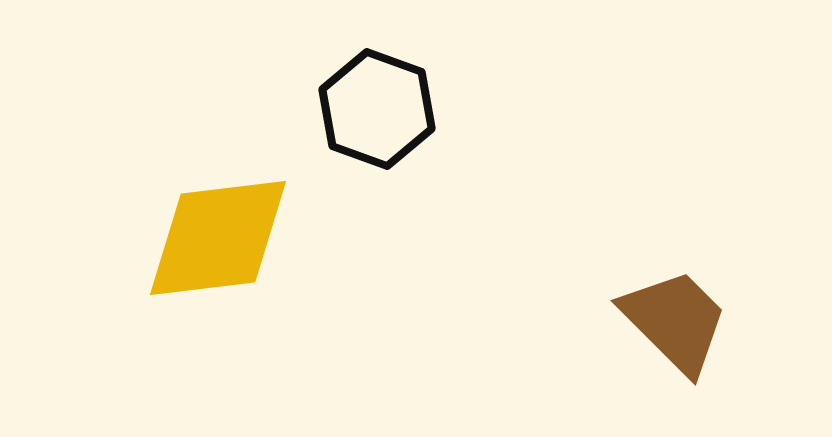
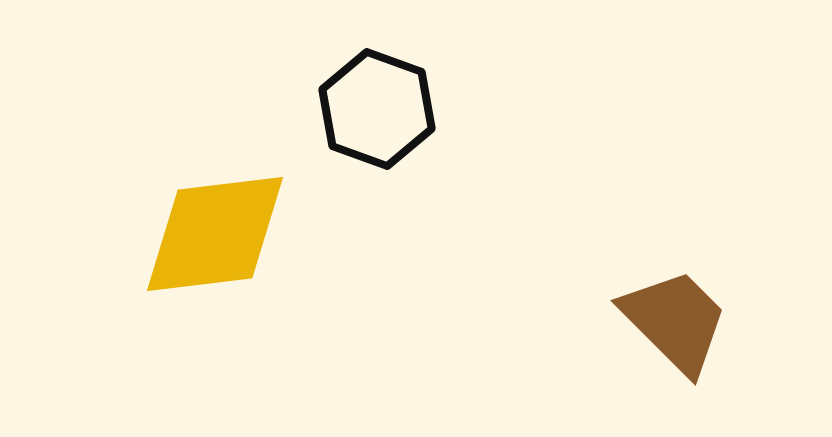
yellow diamond: moved 3 px left, 4 px up
